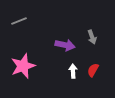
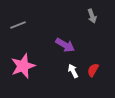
gray line: moved 1 px left, 4 px down
gray arrow: moved 21 px up
purple arrow: rotated 18 degrees clockwise
white arrow: rotated 24 degrees counterclockwise
